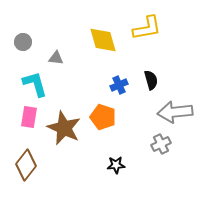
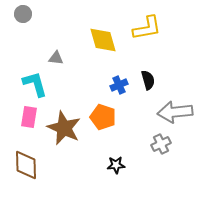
gray circle: moved 28 px up
black semicircle: moved 3 px left
brown diamond: rotated 40 degrees counterclockwise
